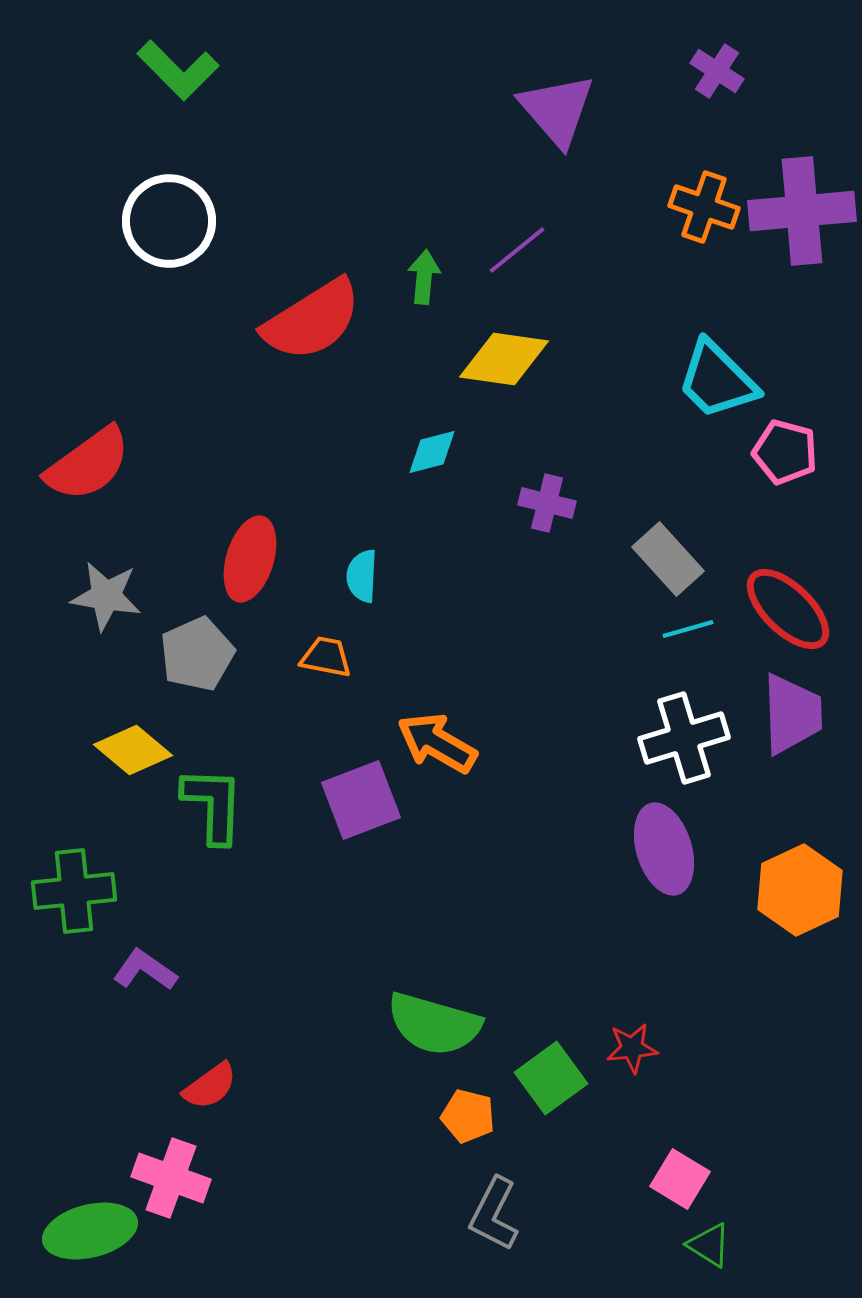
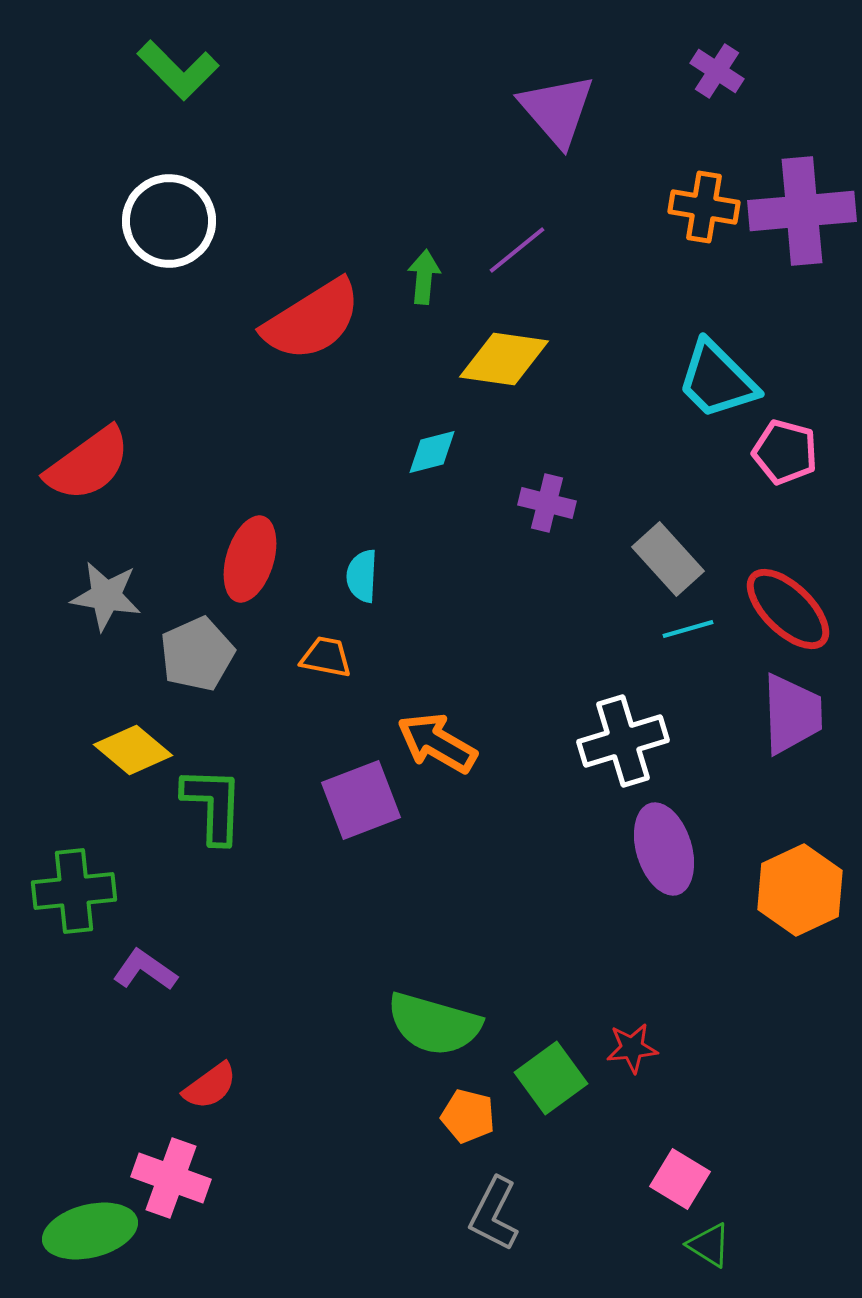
orange cross at (704, 207): rotated 10 degrees counterclockwise
white cross at (684, 738): moved 61 px left, 3 px down
